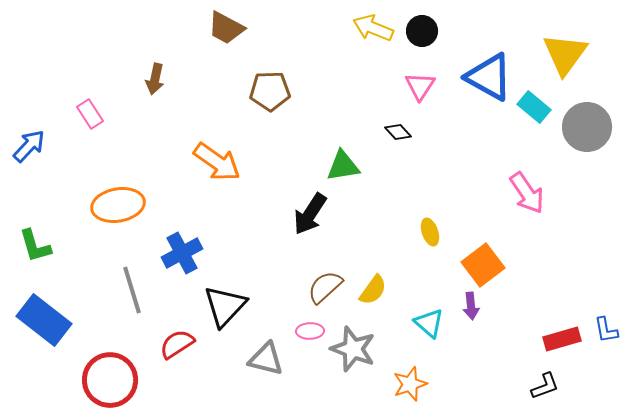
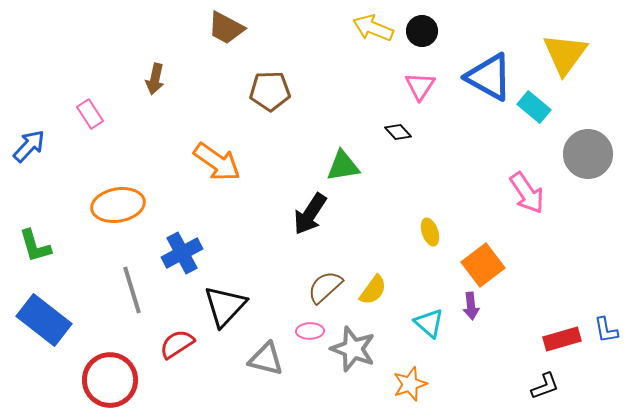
gray circle: moved 1 px right, 27 px down
